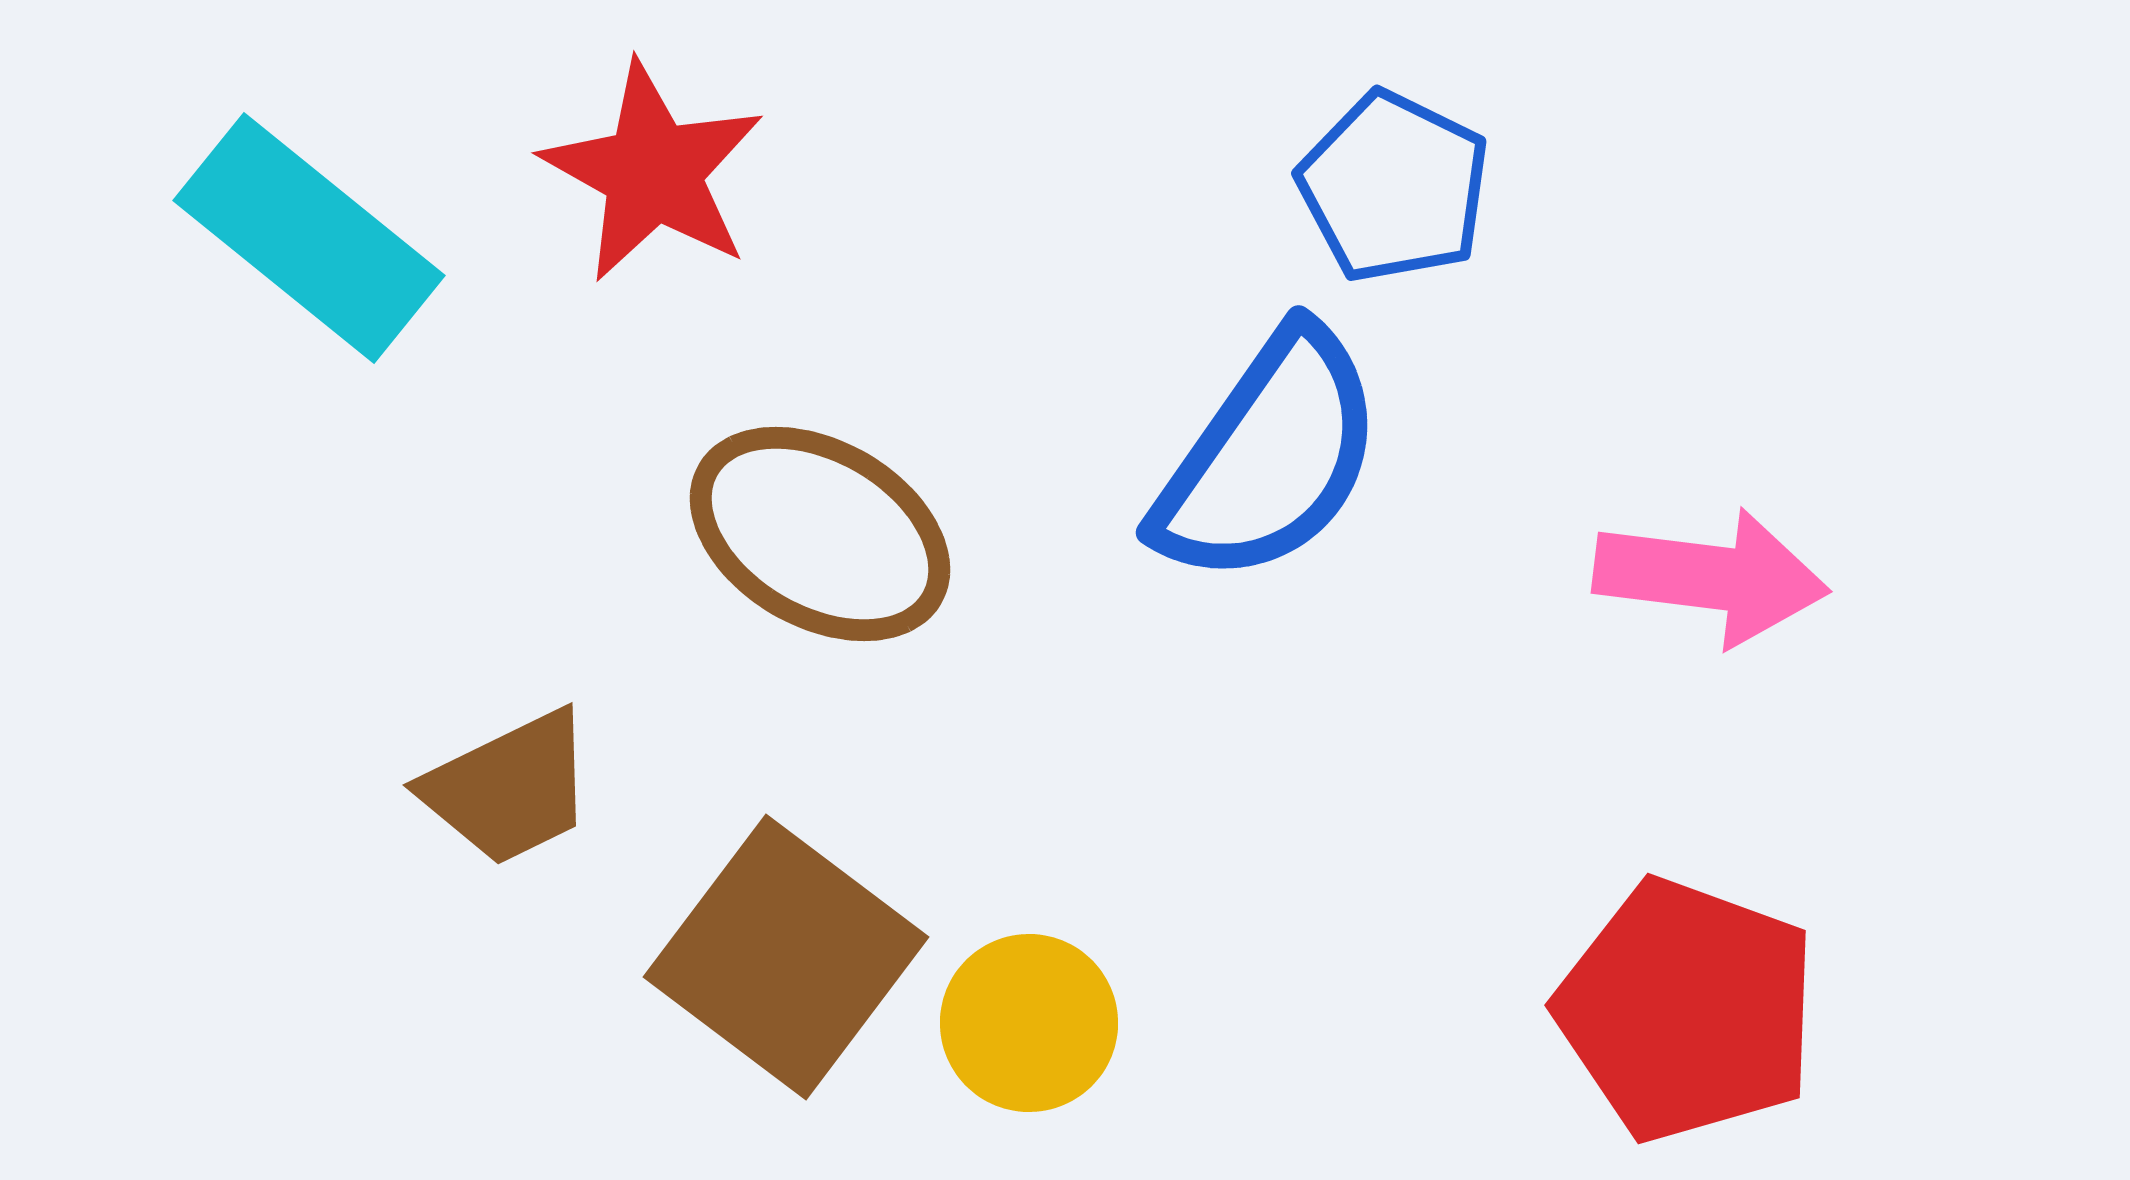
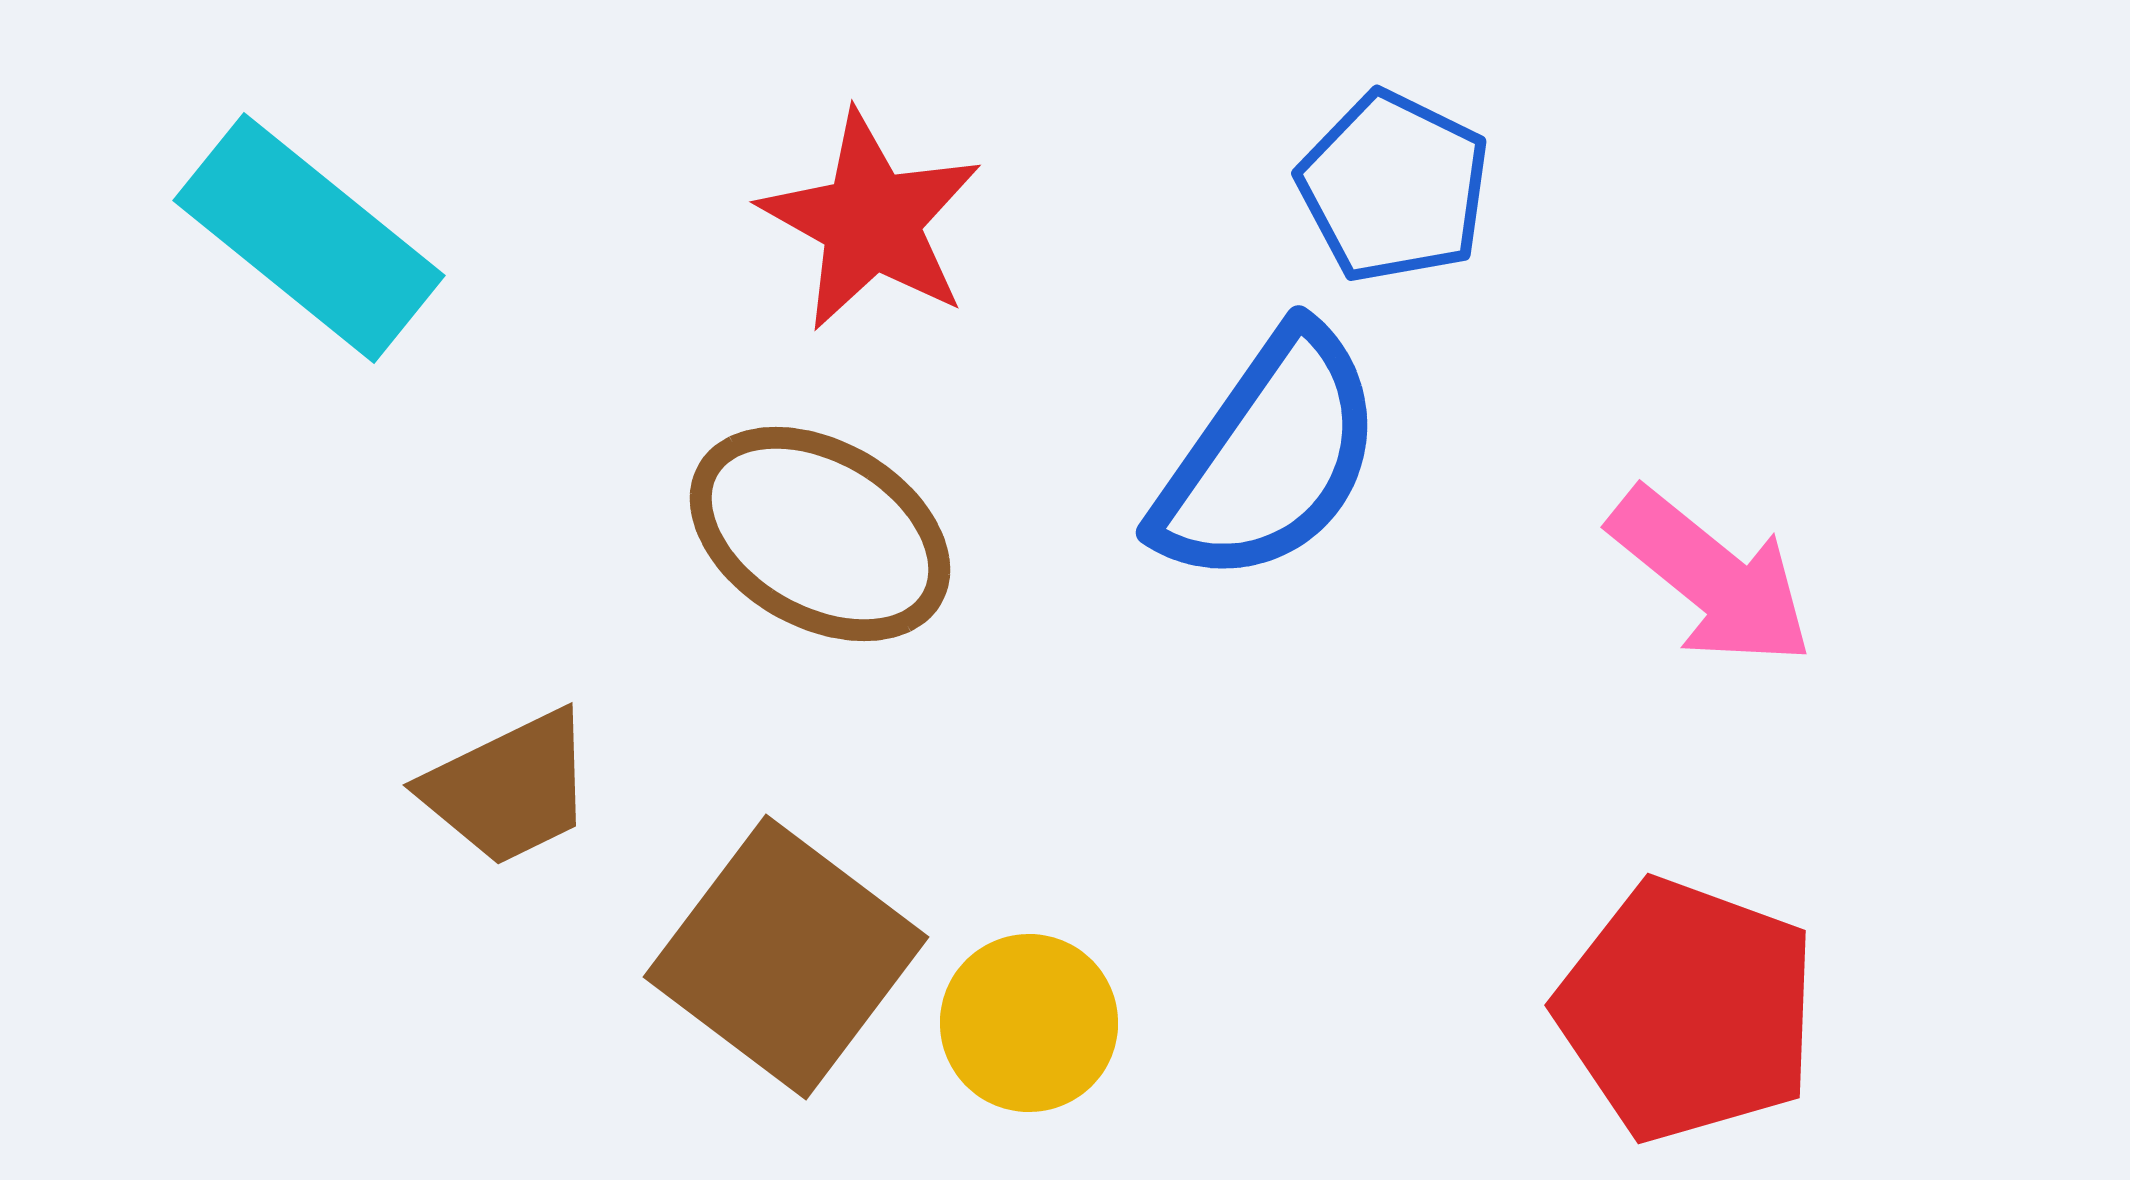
red star: moved 218 px right, 49 px down
pink arrow: rotated 32 degrees clockwise
